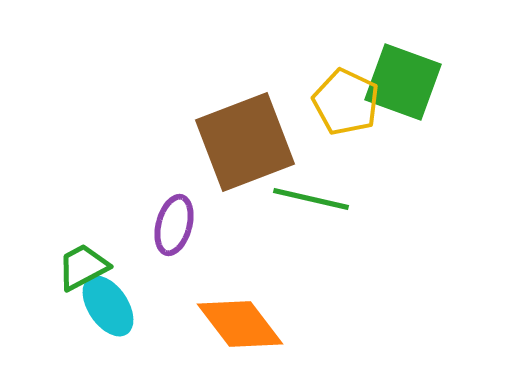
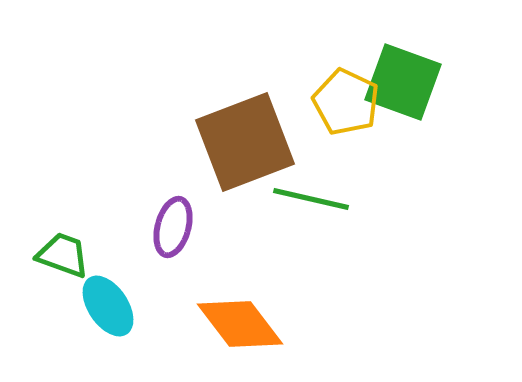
purple ellipse: moved 1 px left, 2 px down
green trapezoid: moved 20 px left, 12 px up; rotated 48 degrees clockwise
